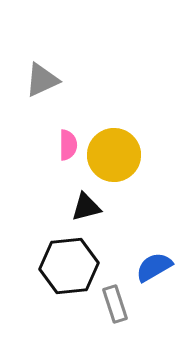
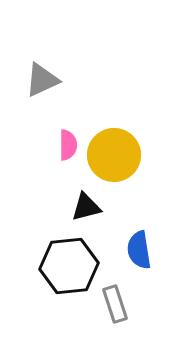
blue semicircle: moved 15 px left, 17 px up; rotated 69 degrees counterclockwise
